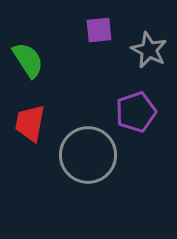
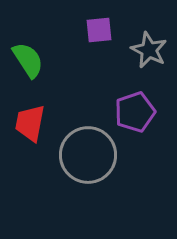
purple pentagon: moved 1 px left
